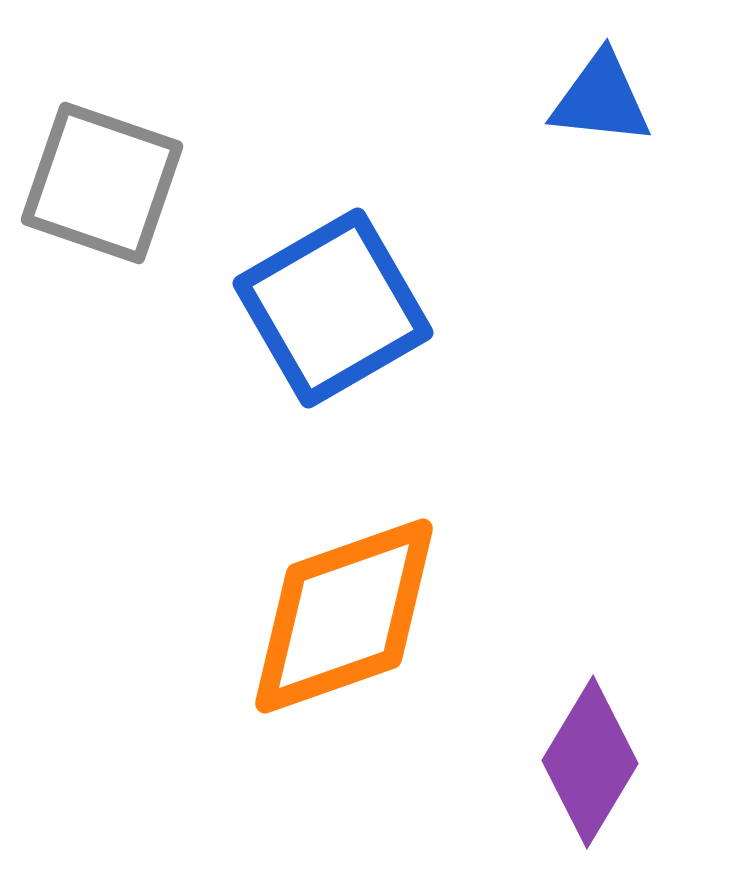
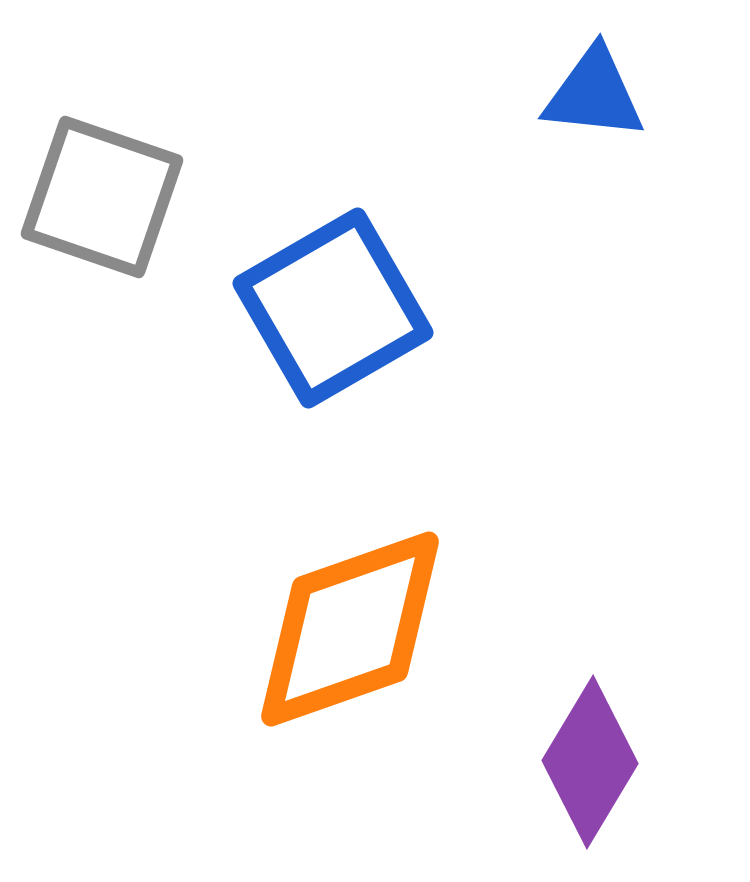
blue triangle: moved 7 px left, 5 px up
gray square: moved 14 px down
orange diamond: moved 6 px right, 13 px down
